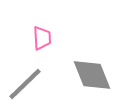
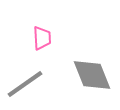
gray line: rotated 9 degrees clockwise
